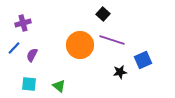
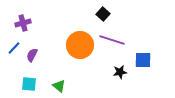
blue square: rotated 24 degrees clockwise
